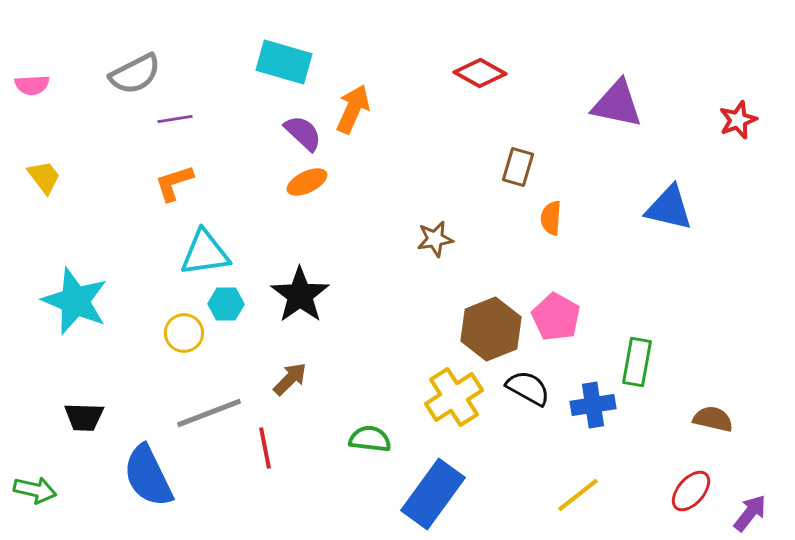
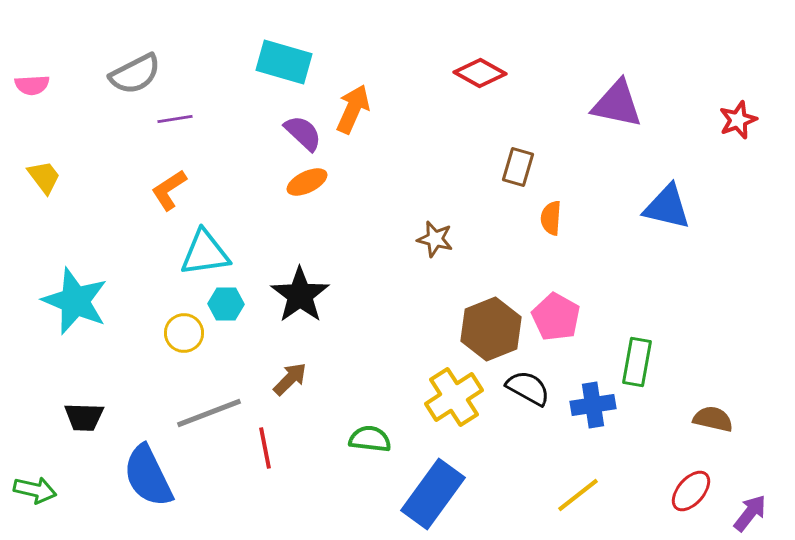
orange L-shape: moved 5 px left, 7 px down; rotated 15 degrees counterclockwise
blue triangle: moved 2 px left, 1 px up
brown star: rotated 24 degrees clockwise
